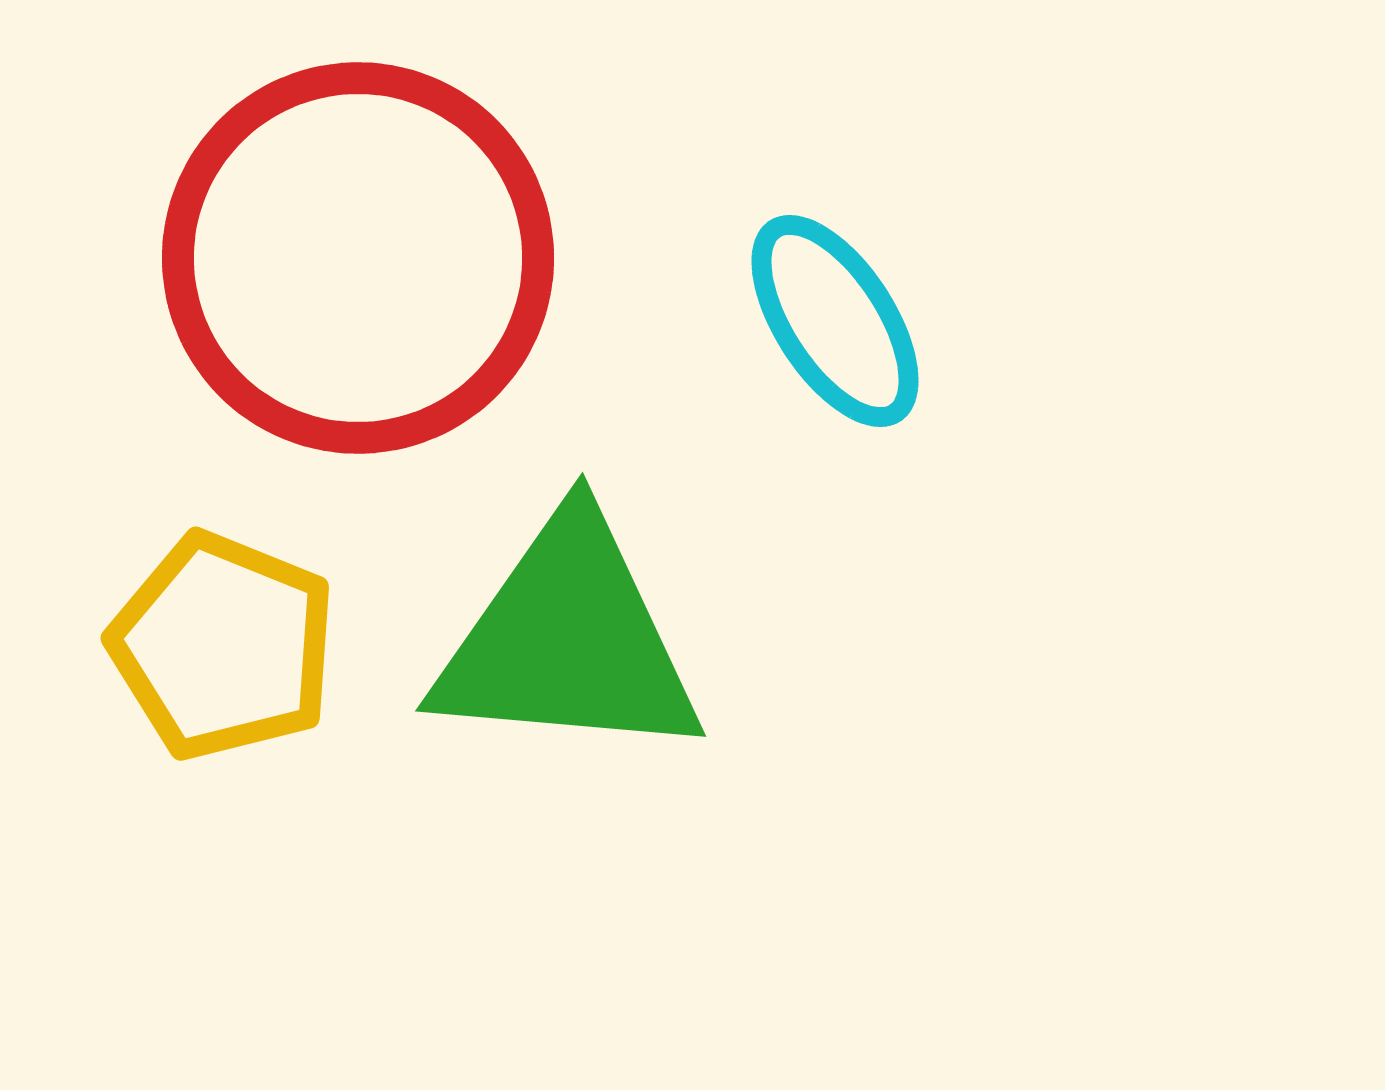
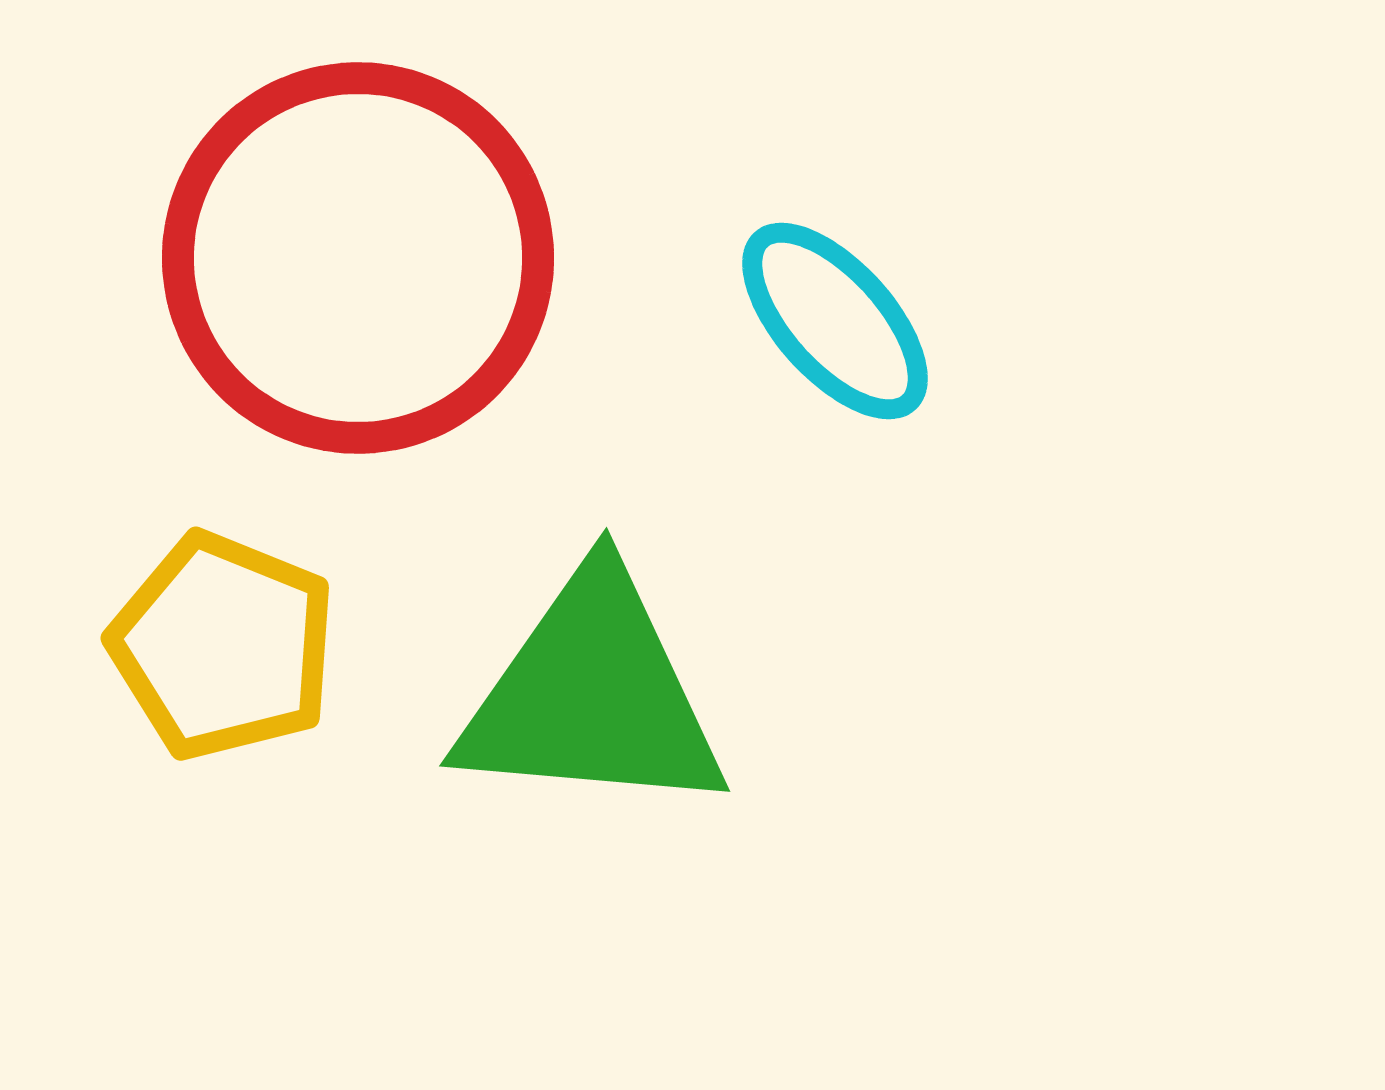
cyan ellipse: rotated 9 degrees counterclockwise
green triangle: moved 24 px right, 55 px down
